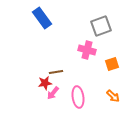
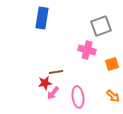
blue rectangle: rotated 45 degrees clockwise
